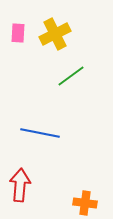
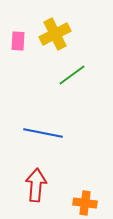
pink rectangle: moved 8 px down
green line: moved 1 px right, 1 px up
blue line: moved 3 px right
red arrow: moved 16 px right
